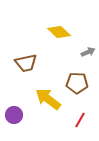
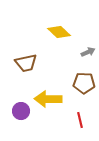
brown pentagon: moved 7 px right
yellow arrow: rotated 36 degrees counterclockwise
purple circle: moved 7 px right, 4 px up
red line: rotated 42 degrees counterclockwise
